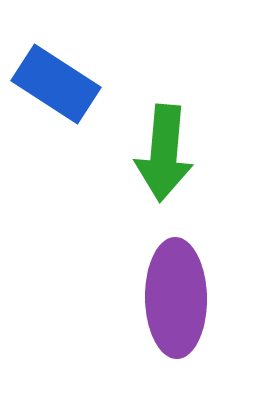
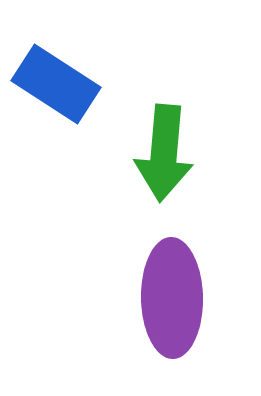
purple ellipse: moved 4 px left
